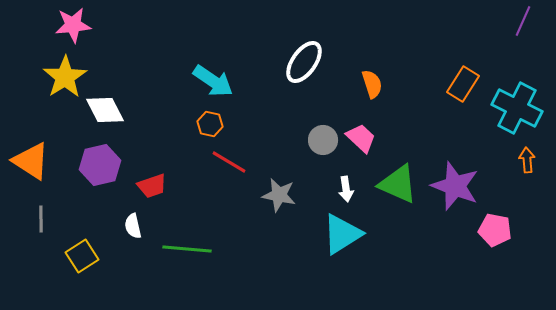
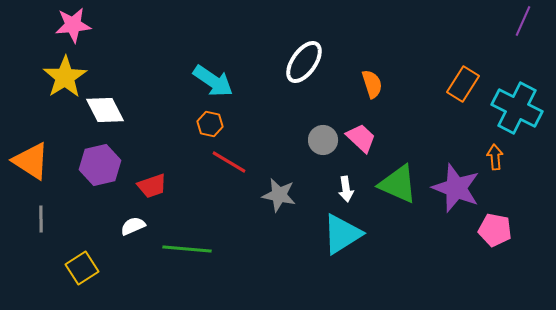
orange arrow: moved 32 px left, 3 px up
purple star: moved 1 px right, 2 px down
white semicircle: rotated 80 degrees clockwise
yellow square: moved 12 px down
